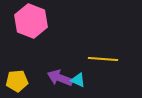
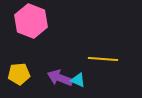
yellow pentagon: moved 2 px right, 7 px up
